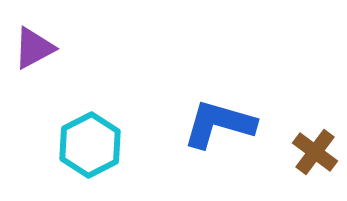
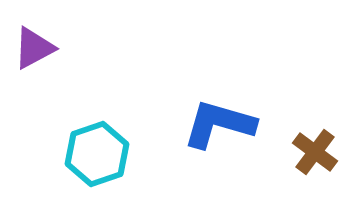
cyan hexagon: moved 7 px right, 9 px down; rotated 8 degrees clockwise
